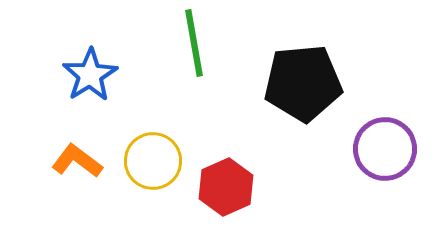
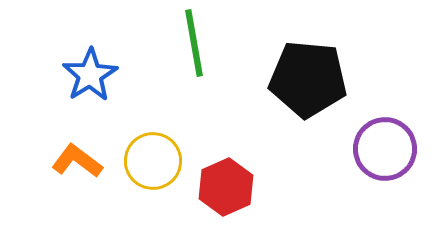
black pentagon: moved 5 px right, 4 px up; rotated 10 degrees clockwise
